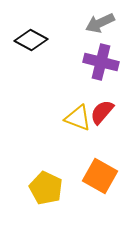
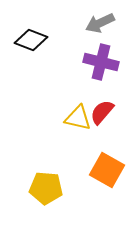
black diamond: rotated 8 degrees counterclockwise
yellow triangle: rotated 8 degrees counterclockwise
orange square: moved 7 px right, 6 px up
yellow pentagon: rotated 20 degrees counterclockwise
